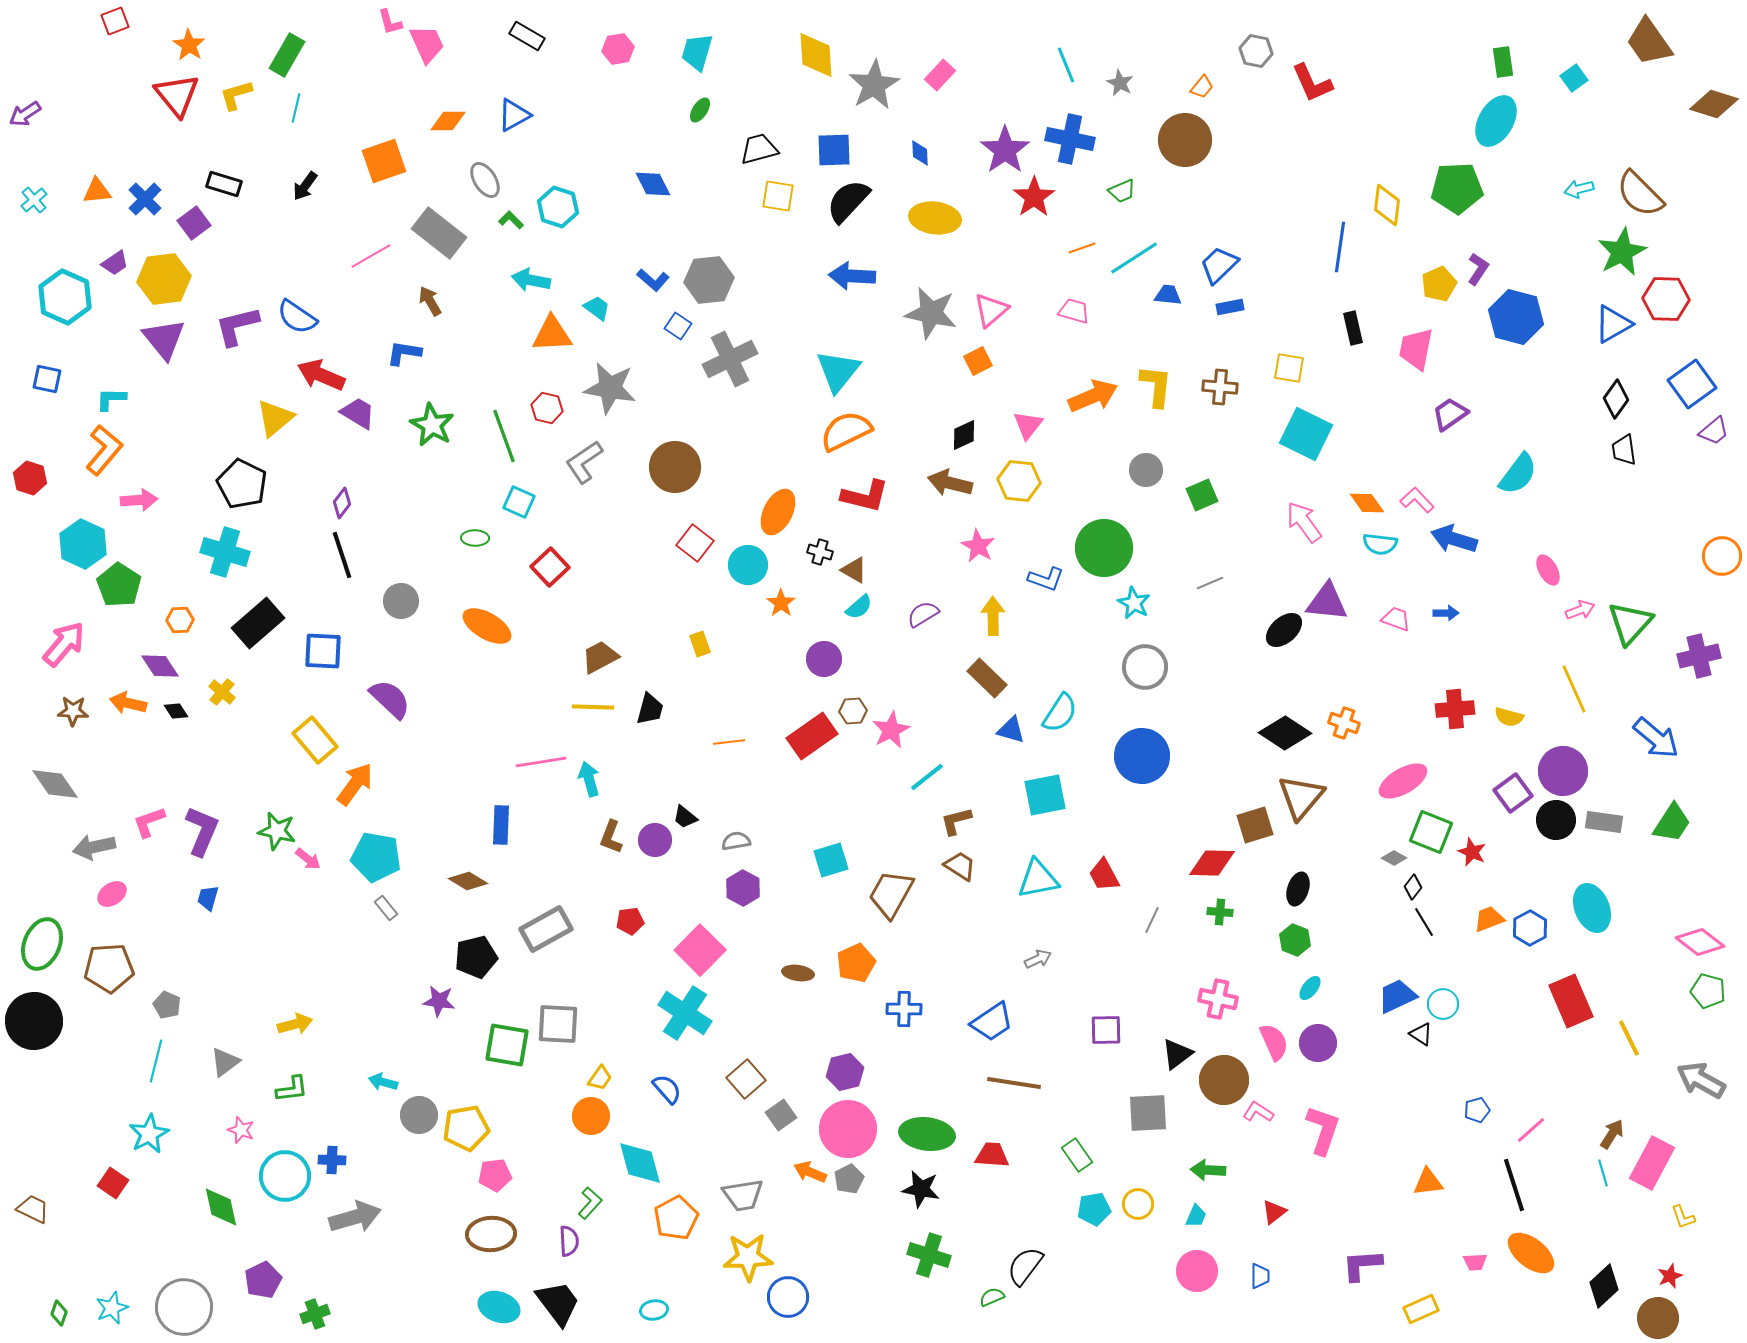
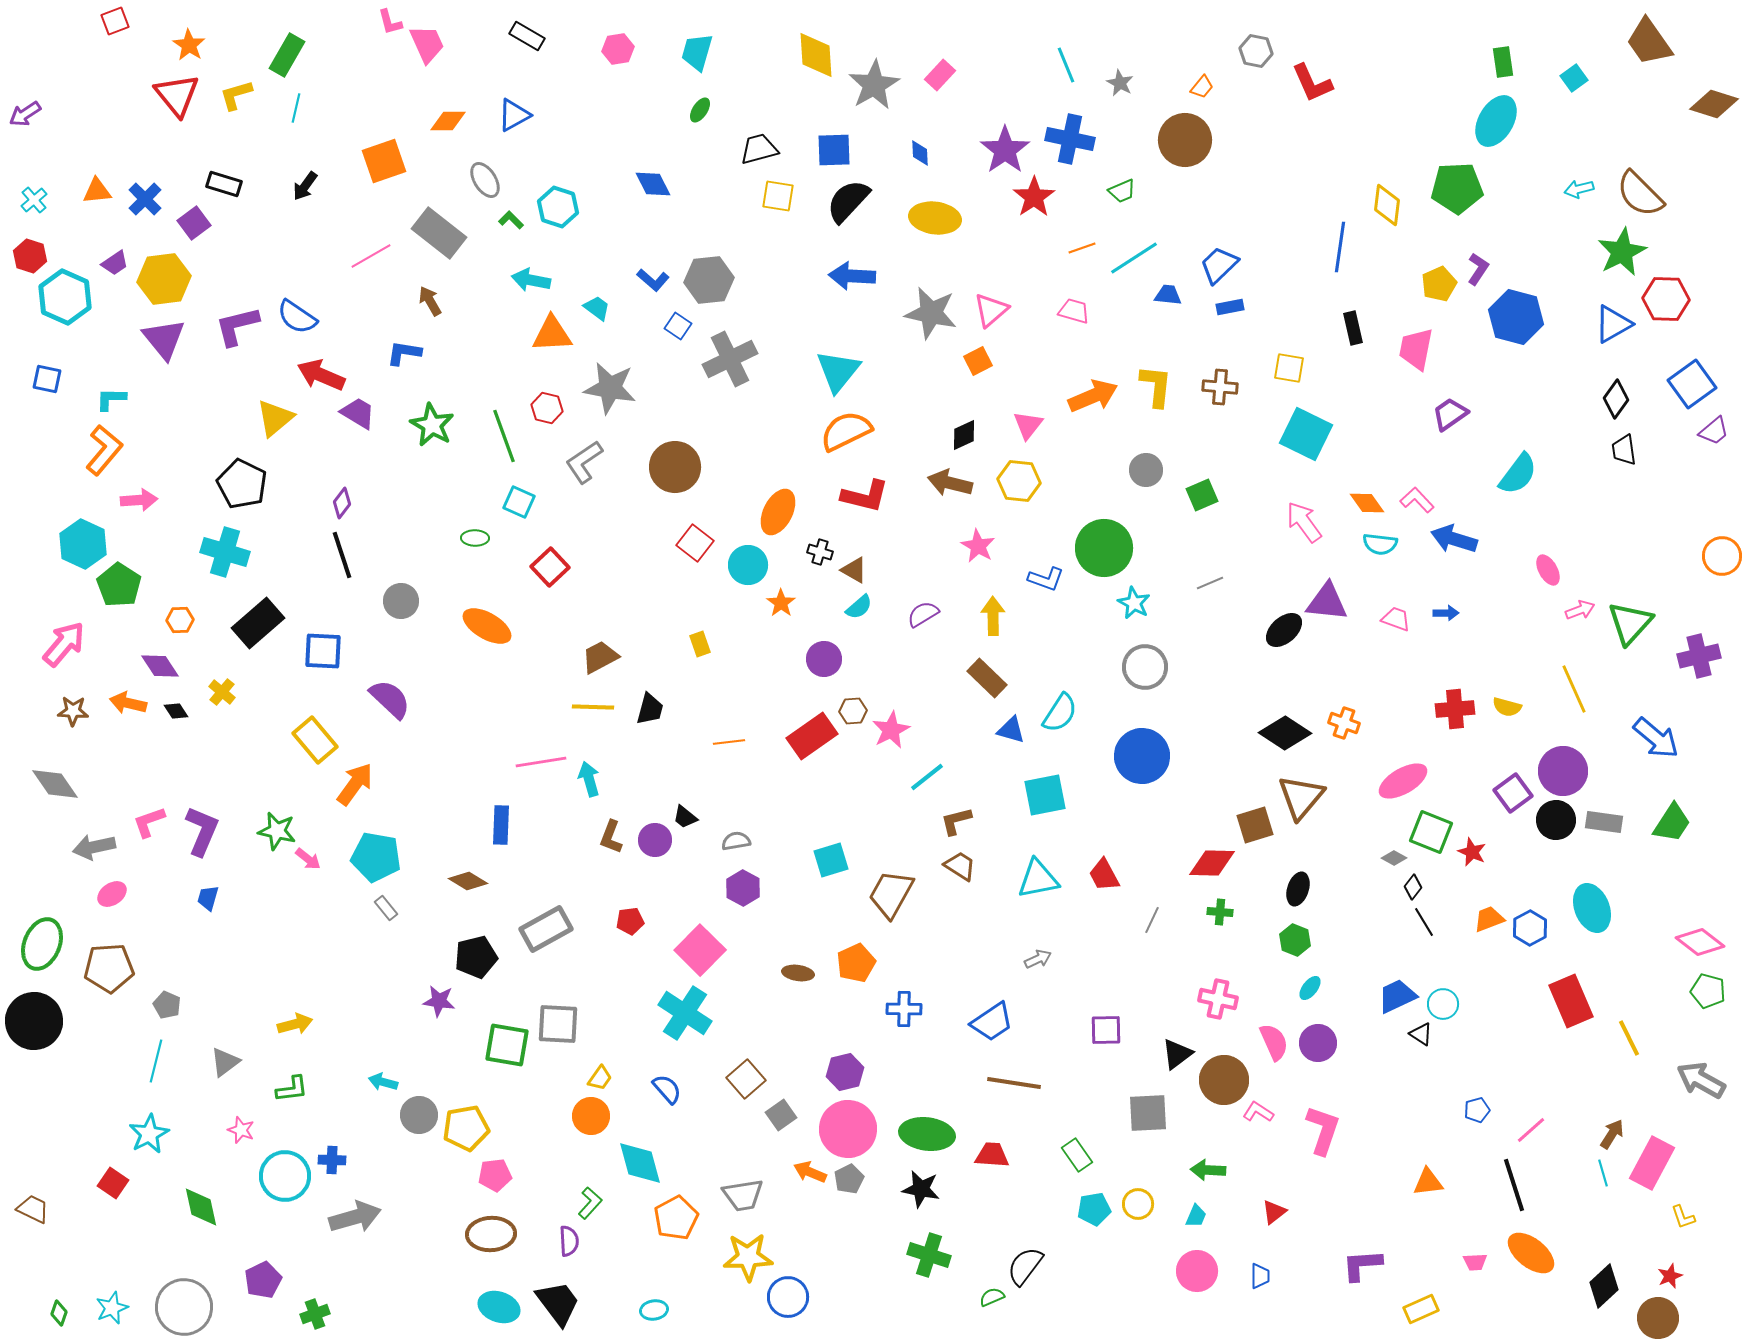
red hexagon at (30, 478): moved 222 px up
yellow semicircle at (1509, 717): moved 2 px left, 10 px up
green diamond at (221, 1207): moved 20 px left
